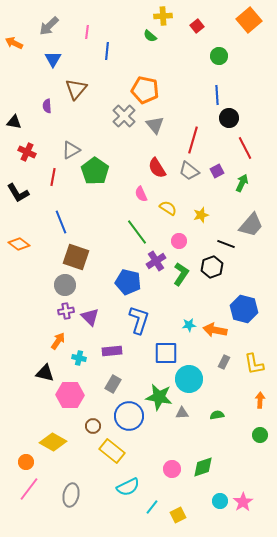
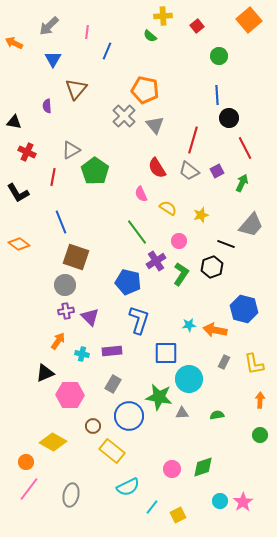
blue line at (107, 51): rotated 18 degrees clockwise
cyan cross at (79, 358): moved 3 px right, 4 px up
black triangle at (45, 373): rotated 36 degrees counterclockwise
